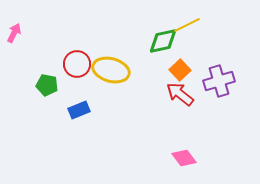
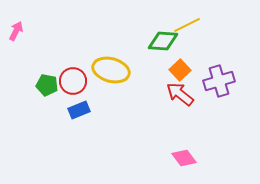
pink arrow: moved 2 px right, 2 px up
green diamond: rotated 16 degrees clockwise
red circle: moved 4 px left, 17 px down
